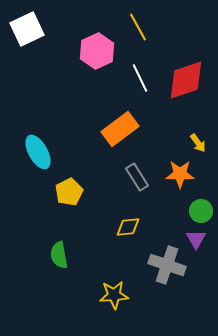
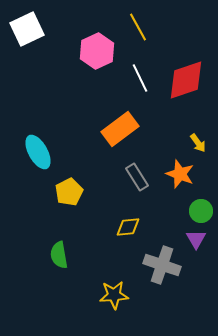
orange star: rotated 20 degrees clockwise
gray cross: moved 5 px left
